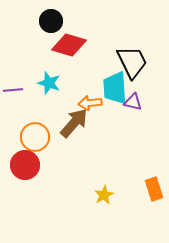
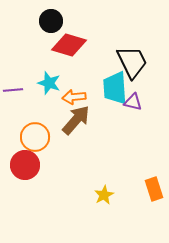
orange arrow: moved 16 px left, 6 px up
brown arrow: moved 2 px right, 3 px up
